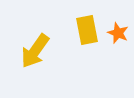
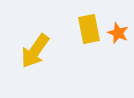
yellow rectangle: moved 2 px right, 1 px up
